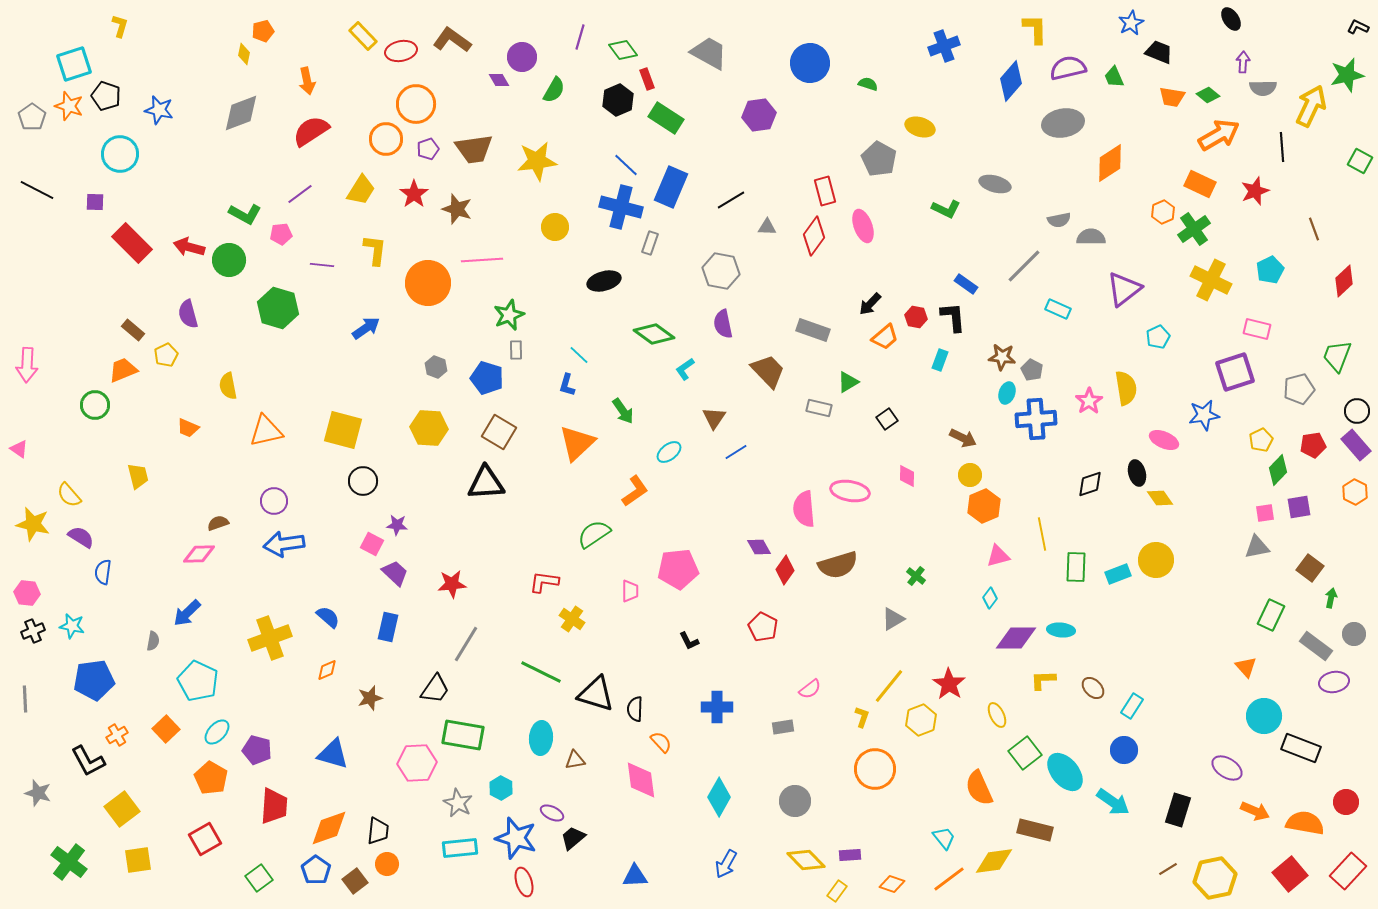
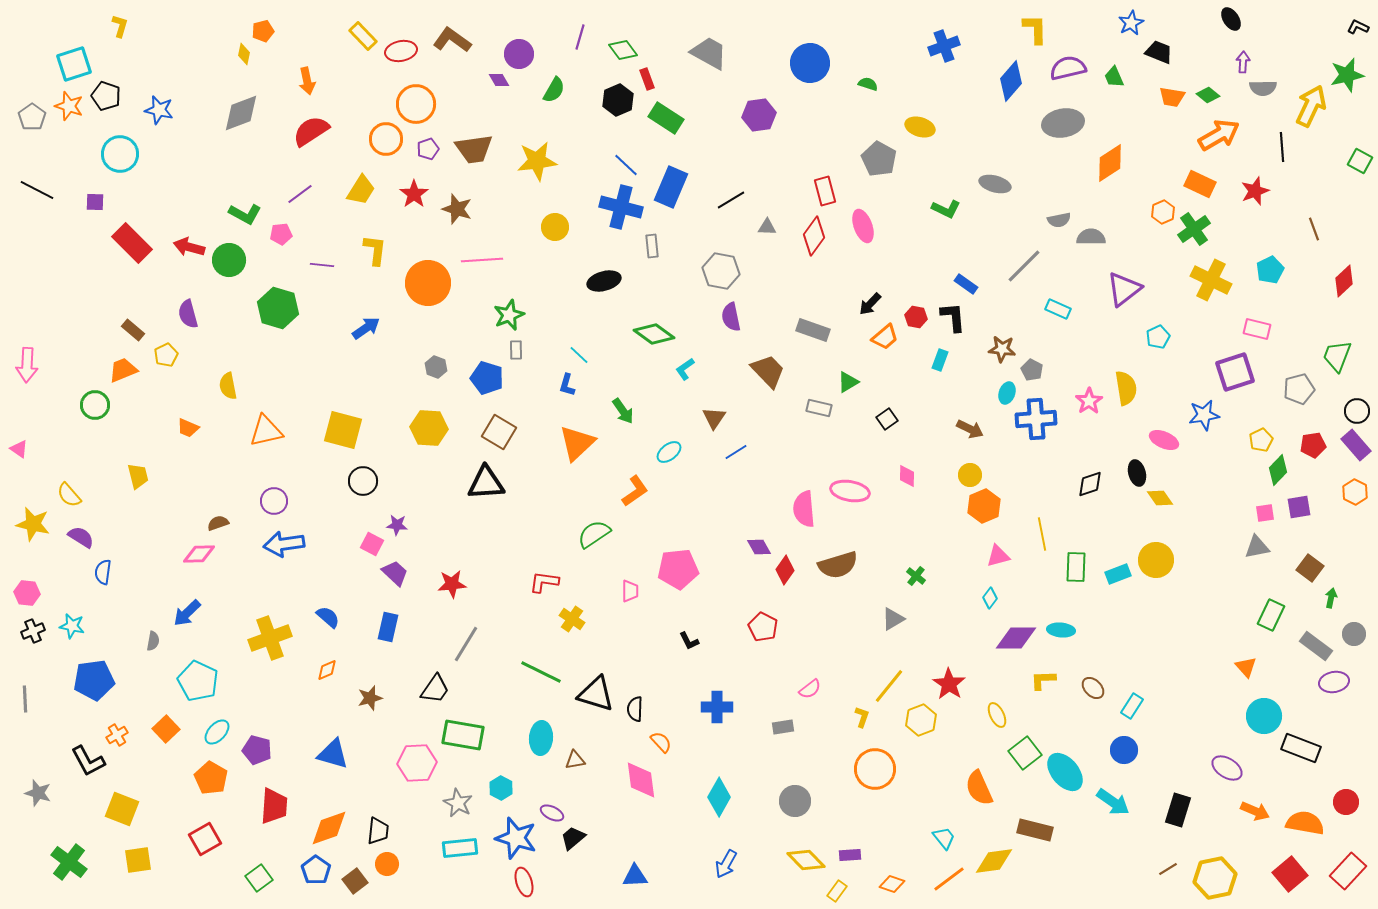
purple circle at (522, 57): moved 3 px left, 3 px up
gray rectangle at (650, 243): moved 2 px right, 3 px down; rotated 25 degrees counterclockwise
purple semicircle at (723, 324): moved 8 px right, 7 px up
brown star at (1002, 357): moved 8 px up
brown arrow at (963, 438): moved 7 px right, 9 px up
yellow square at (122, 809): rotated 32 degrees counterclockwise
